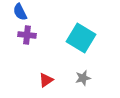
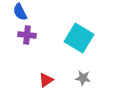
cyan square: moved 2 px left
gray star: rotated 21 degrees clockwise
